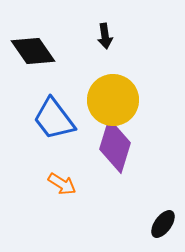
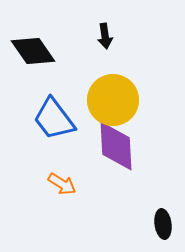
purple diamond: moved 1 px right; rotated 20 degrees counterclockwise
black ellipse: rotated 44 degrees counterclockwise
